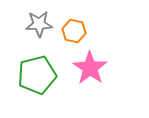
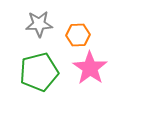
orange hexagon: moved 4 px right, 4 px down; rotated 15 degrees counterclockwise
green pentagon: moved 2 px right, 3 px up
